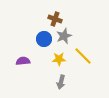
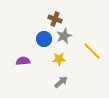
yellow line: moved 9 px right, 5 px up
gray arrow: rotated 144 degrees counterclockwise
